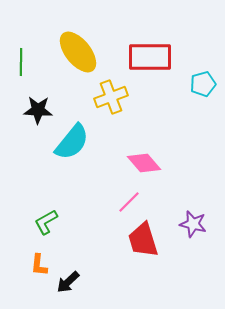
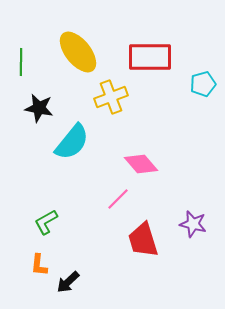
black star: moved 1 px right, 2 px up; rotated 8 degrees clockwise
pink diamond: moved 3 px left, 1 px down
pink line: moved 11 px left, 3 px up
